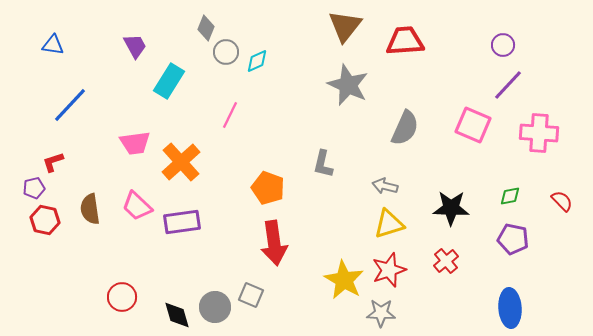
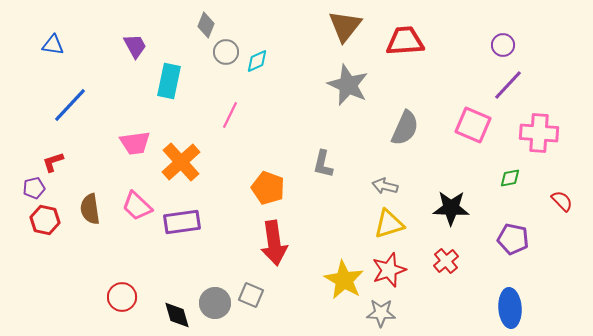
gray diamond at (206, 28): moved 3 px up
cyan rectangle at (169, 81): rotated 20 degrees counterclockwise
green diamond at (510, 196): moved 18 px up
gray circle at (215, 307): moved 4 px up
